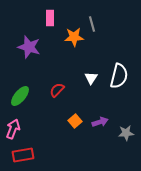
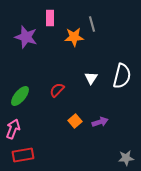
purple star: moved 3 px left, 10 px up
white semicircle: moved 3 px right
gray star: moved 25 px down
